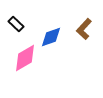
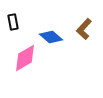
black rectangle: moved 3 px left, 2 px up; rotated 35 degrees clockwise
blue diamond: rotated 60 degrees clockwise
